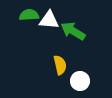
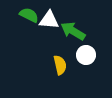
green semicircle: rotated 30 degrees clockwise
white circle: moved 6 px right, 26 px up
